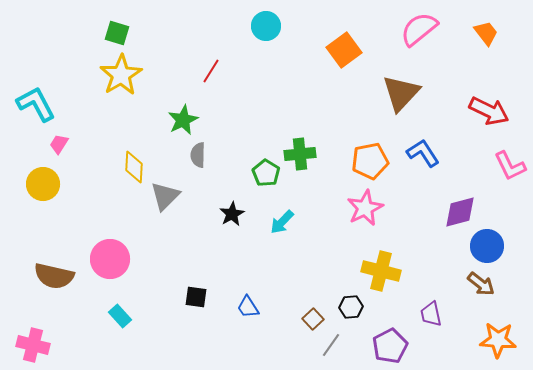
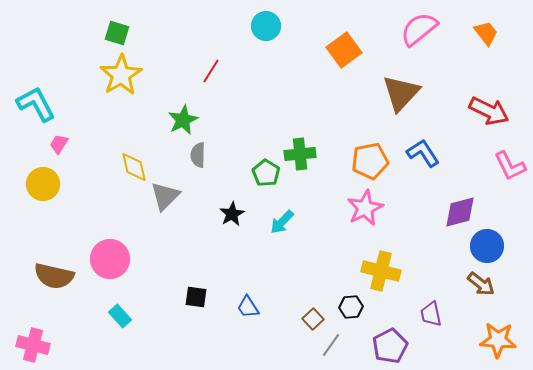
yellow diamond: rotated 16 degrees counterclockwise
